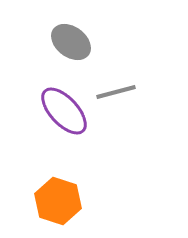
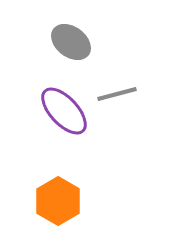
gray line: moved 1 px right, 2 px down
orange hexagon: rotated 12 degrees clockwise
